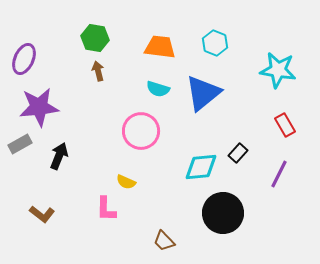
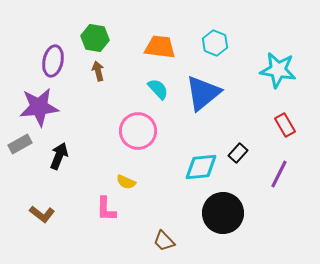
purple ellipse: moved 29 px right, 2 px down; rotated 12 degrees counterclockwise
cyan semicircle: rotated 150 degrees counterclockwise
pink circle: moved 3 px left
